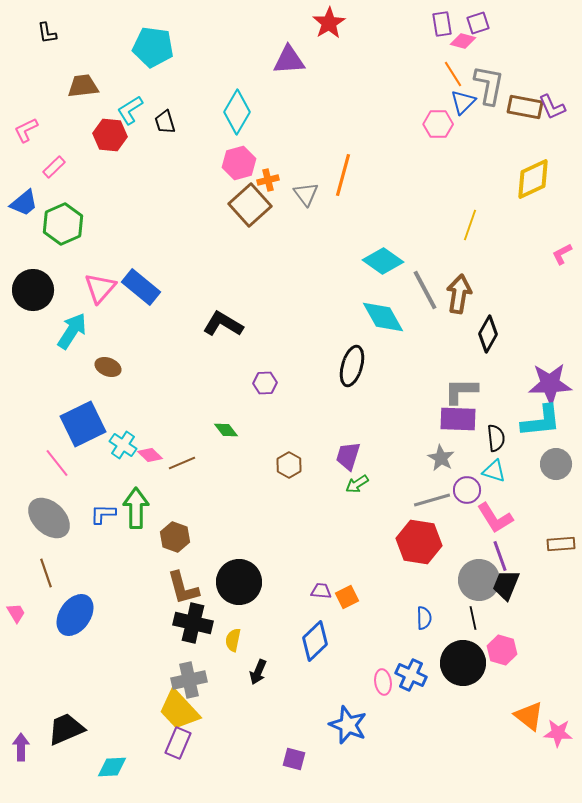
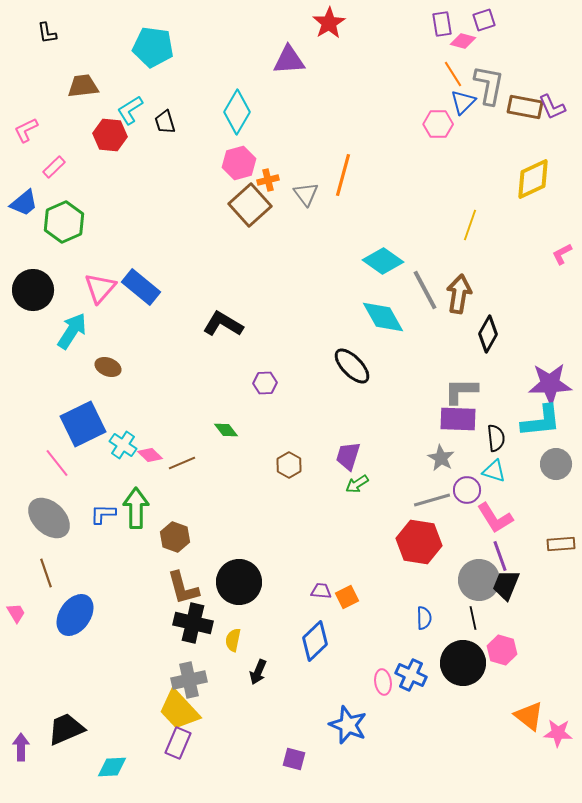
purple square at (478, 23): moved 6 px right, 3 px up
green hexagon at (63, 224): moved 1 px right, 2 px up
black ellipse at (352, 366): rotated 60 degrees counterclockwise
